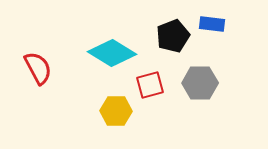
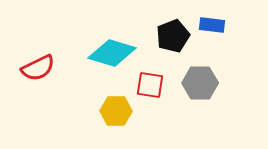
blue rectangle: moved 1 px down
cyan diamond: rotated 15 degrees counterclockwise
red semicircle: rotated 92 degrees clockwise
red square: rotated 24 degrees clockwise
